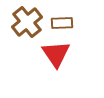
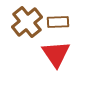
brown rectangle: moved 4 px left, 1 px up
